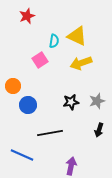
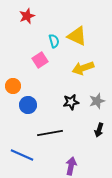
cyan semicircle: rotated 24 degrees counterclockwise
yellow arrow: moved 2 px right, 5 px down
